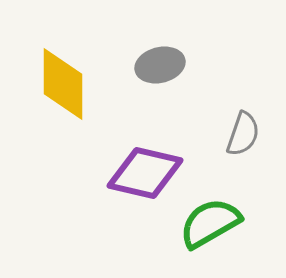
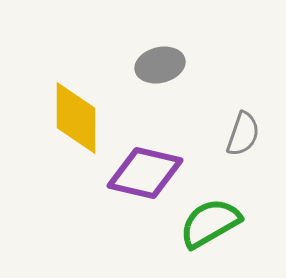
yellow diamond: moved 13 px right, 34 px down
